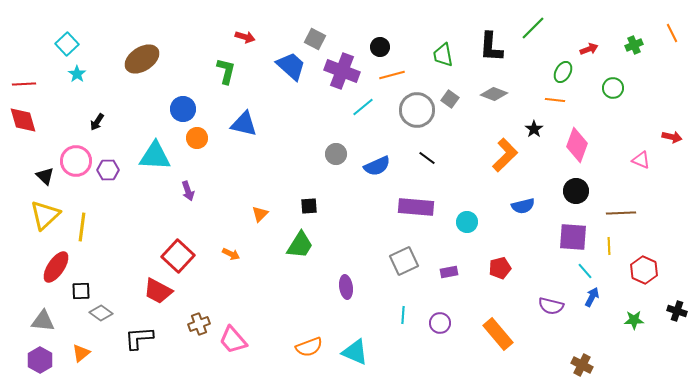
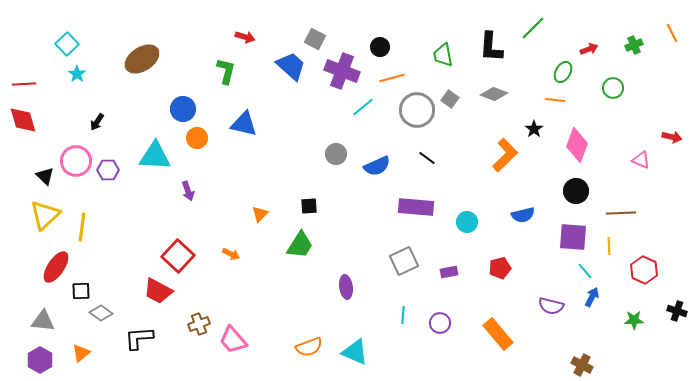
orange line at (392, 75): moved 3 px down
blue semicircle at (523, 206): moved 9 px down
